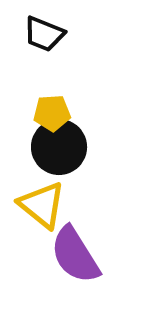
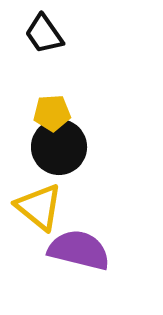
black trapezoid: rotated 33 degrees clockwise
yellow triangle: moved 3 px left, 2 px down
purple semicircle: moved 4 px right, 5 px up; rotated 136 degrees clockwise
